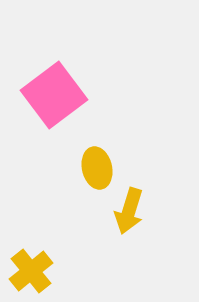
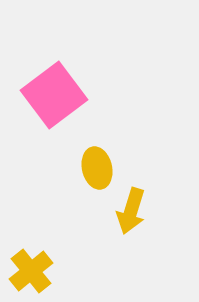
yellow arrow: moved 2 px right
